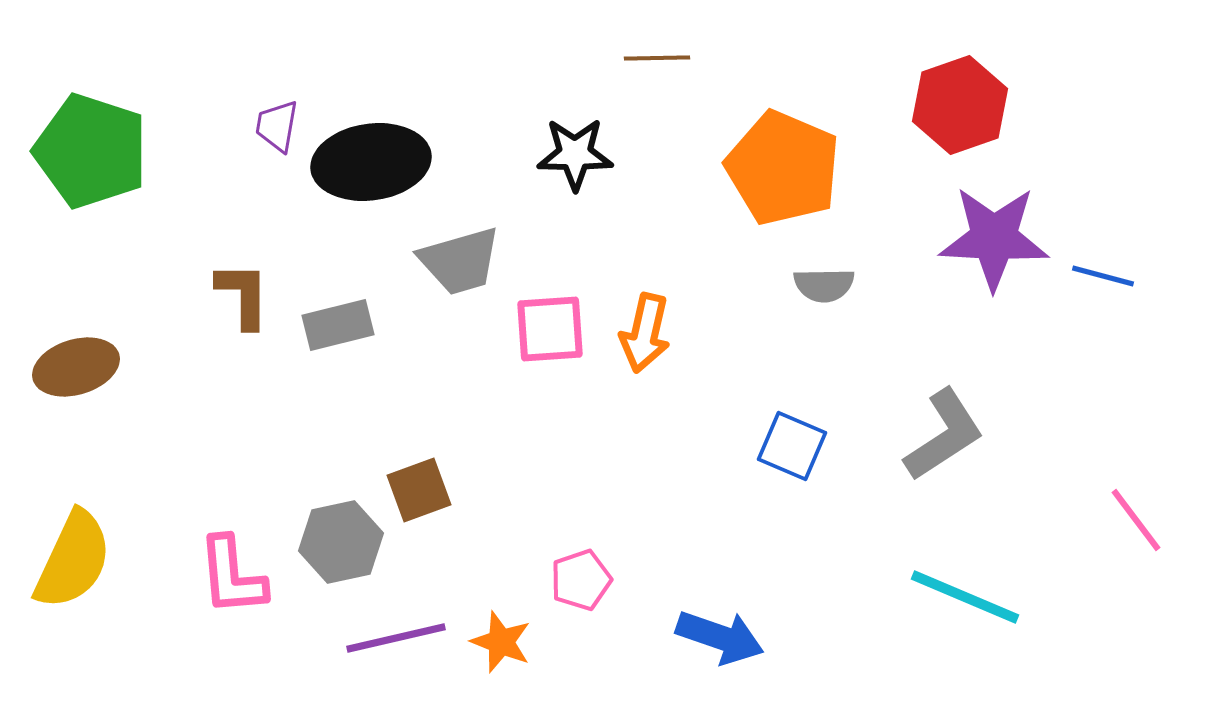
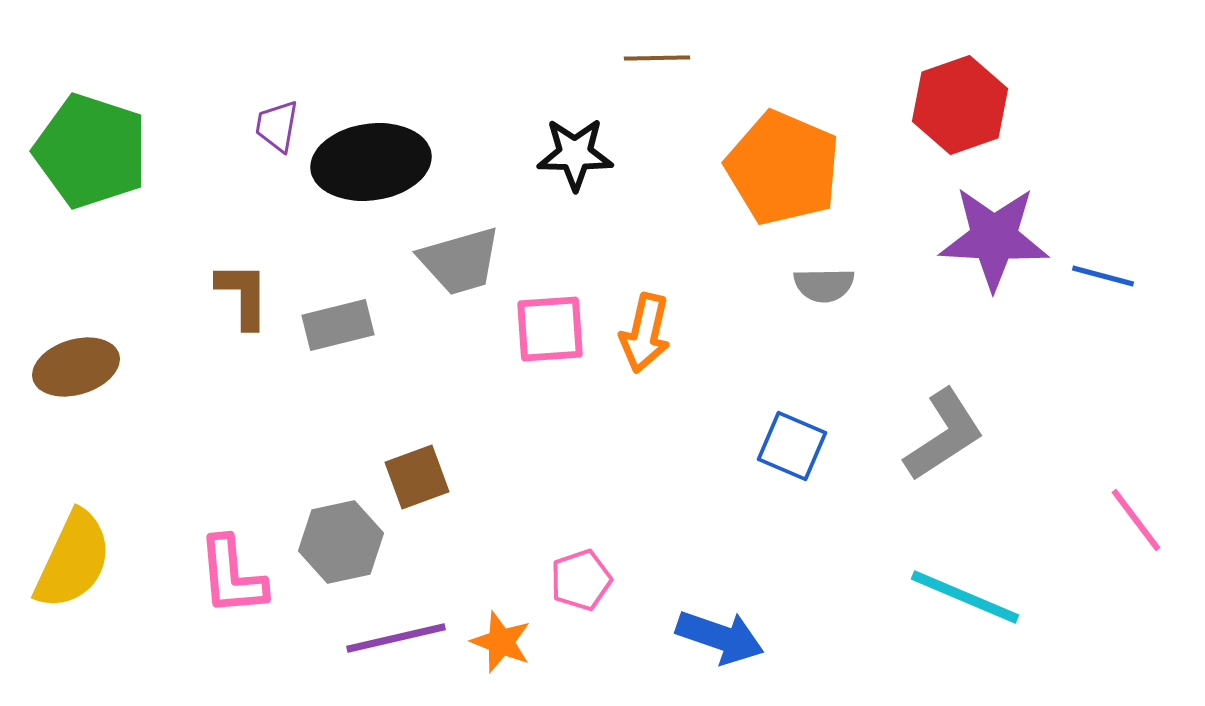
brown square: moved 2 px left, 13 px up
